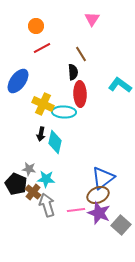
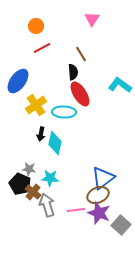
red ellipse: rotated 30 degrees counterclockwise
yellow cross: moved 7 px left, 1 px down; rotated 30 degrees clockwise
cyan diamond: moved 1 px down
cyan star: moved 4 px right, 1 px up
black pentagon: moved 4 px right
